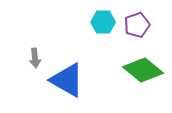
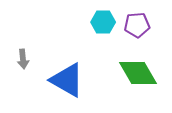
purple pentagon: rotated 15 degrees clockwise
gray arrow: moved 12 px left, 1 px down
green diamond: moved 5 px left, 3 px down; rotated 21 degrees clockwise
